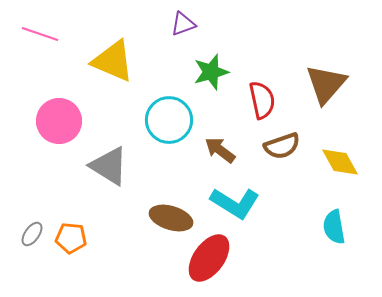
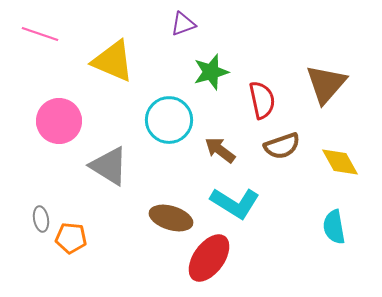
gray ellipse: moved 9 px right, 15 px up; rotated 45 degrees counterclockwise
